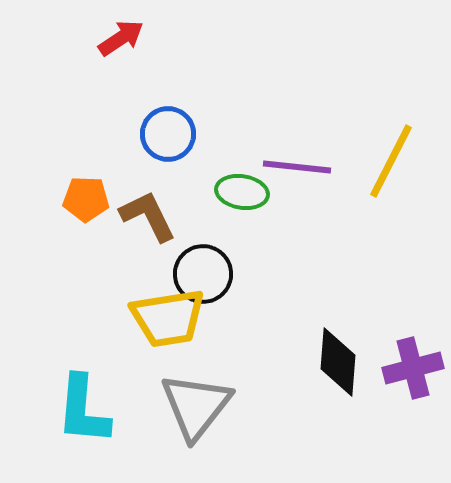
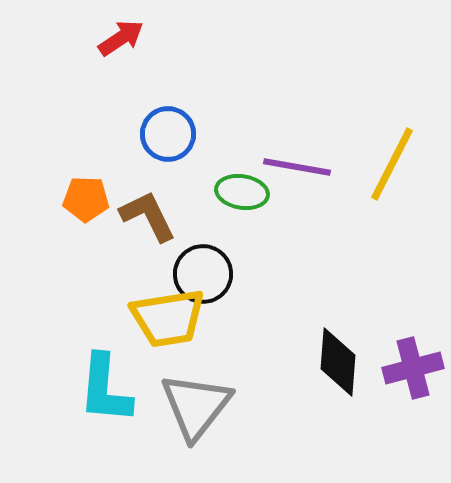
yellow line: moved 1 px right, 3 px down
purple line: rotated 4 degrees clockwise
cyan L-shape: moved 22 px right, 21 px up
